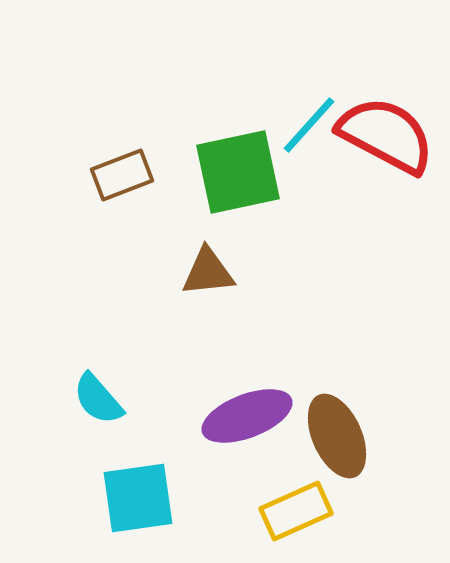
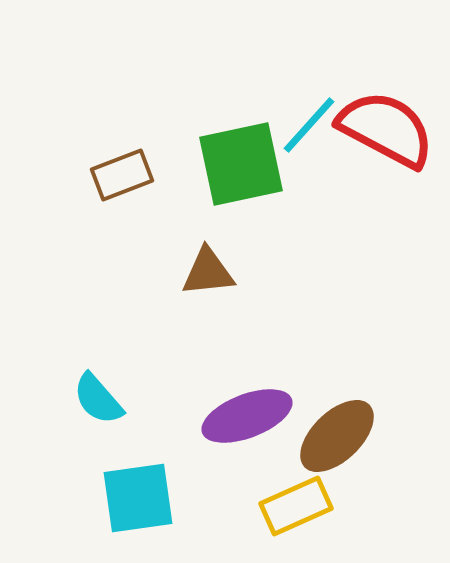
red semicircle: moved 6 px up
green square: moved 3 px right, 8 px up
brown ellipse: rotated 70 degrees clockwise
yellow rectangle: moved 5 px up
